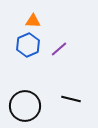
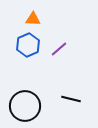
orange triangle: moved 2 px up
